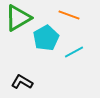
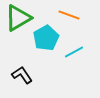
black L-shape: moved 7 px up; rotated 25 degrees clockwise
